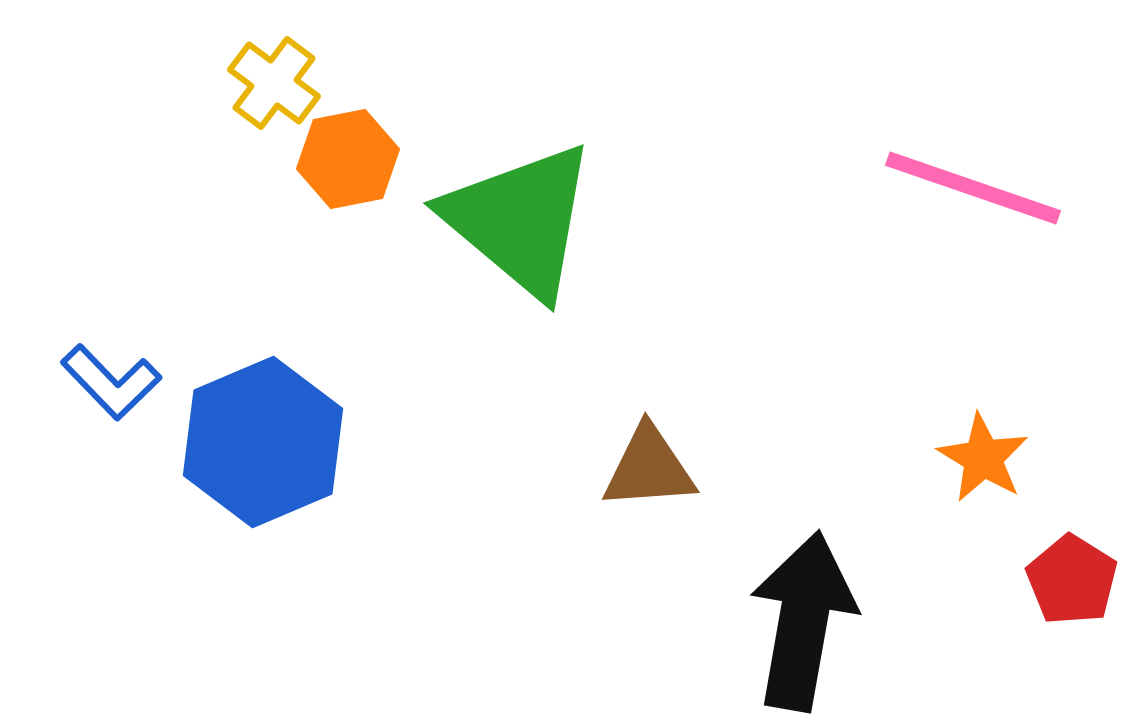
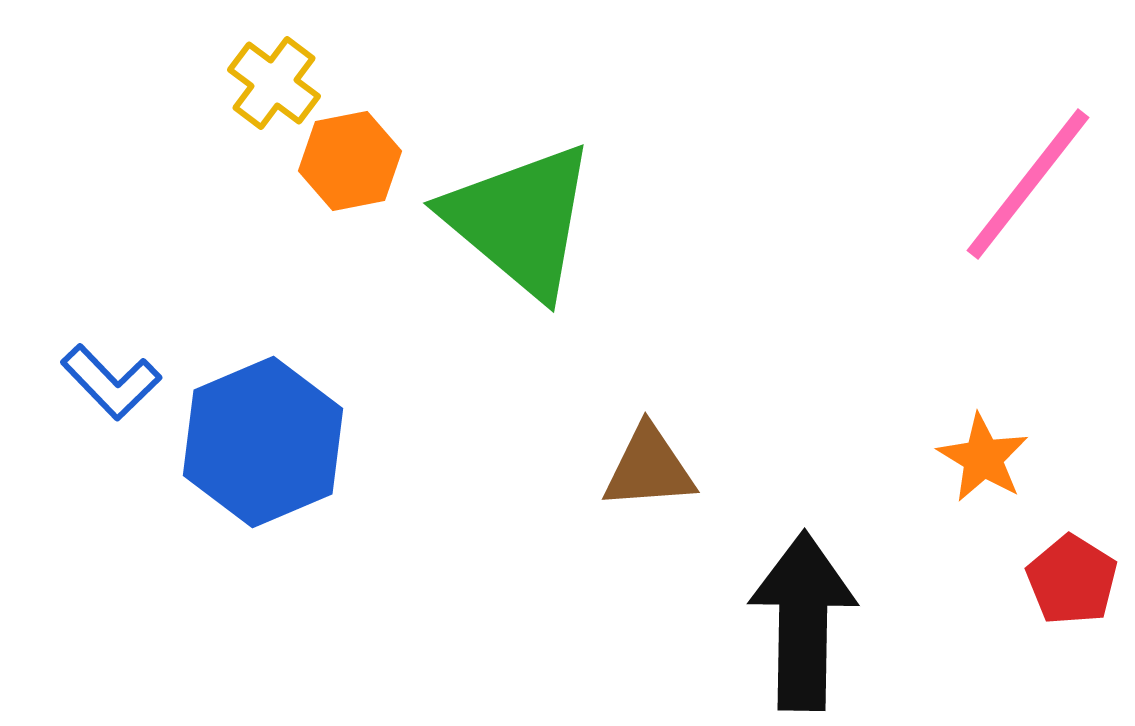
orange hexagon: moved 2 px right, 2 px down
pink line: moved 55 px right, 4 px up; rotated 71 degrees counterclockwise
black arrow: rotated 9 degrees counterclockwise
